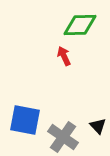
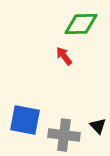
green diamond: moved 1 px right, 1 px up
red arrow: rotated 12 degrees counterclockwise
gray cross: moved 1 px right, 2 px up; rotated 28 degrees counterclockwise
